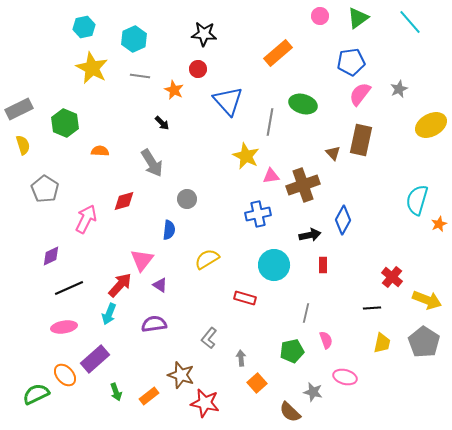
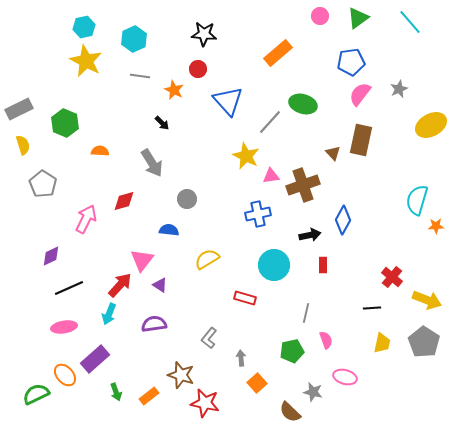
yellow star at (92, 68): moved 6 px left, 7 px up
gray line at (270, 122): rotated 32 degrees clockwise
gray pentagon at (45, 189): moved 2 px left, 5 px up
orange star at (439, 224): moved 3 px left, 2 px down; rotated 21 degrees clockwise
blue semicircle at (169, 230): rotated 90 degrees counterclockwise
